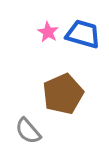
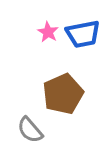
blue trapezoid: rotated 153 degrees clockwise
gray semicircle: moved 2 px right, 1 px up
